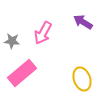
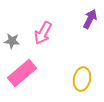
purple arrow: moved 7 px right, 3 px up; rotated 84 degrees clockwise
yellow ellipse: rotated 30 degrees clockwise
